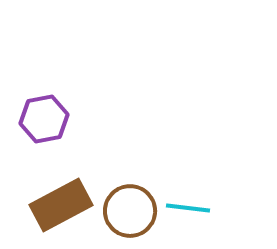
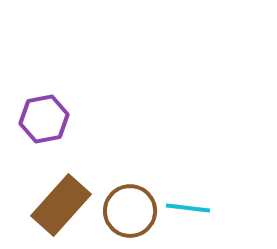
brown rectangle: rotated 20 degrees counterclockwise
